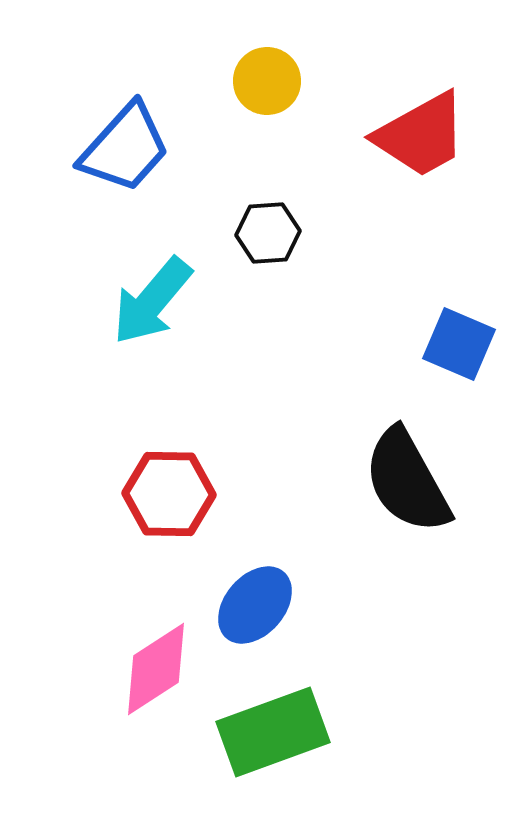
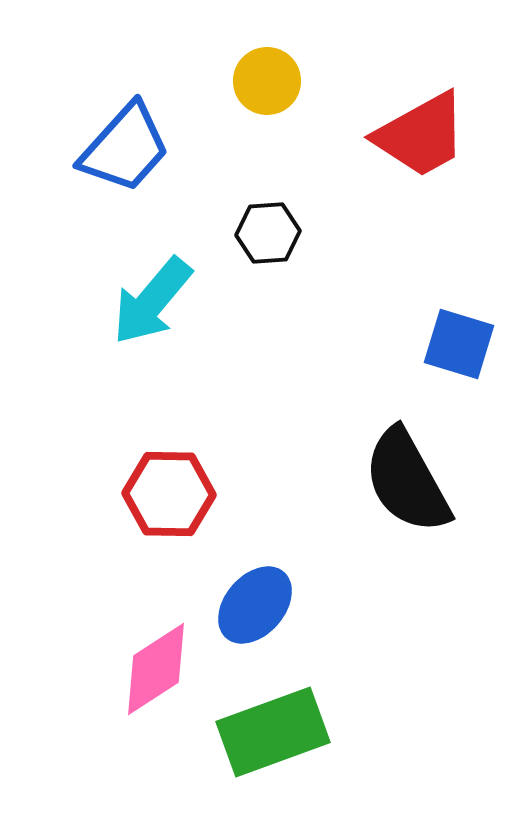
blue square: rotated 6 degrees counterclockwise
